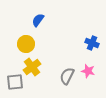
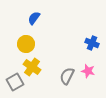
blue semicircle: moved 4 px left, 2 px up
yellow cross: rotated 18 degrees counterclockwise
gray square: rotated 24 degrees counterclockwise
